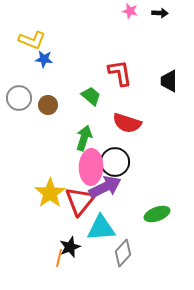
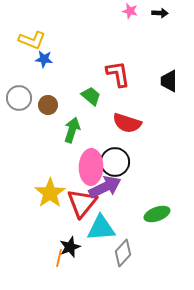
red L-shape: moved 2 px left, 1 px down
green arrow: moved 12 px left, 8 px up
red triangle: moved 2 px right, 2 px down
